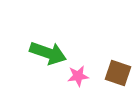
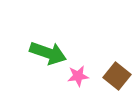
brown square: moved 1 px left, 3 px down; rotated 20 degrees clockwise
